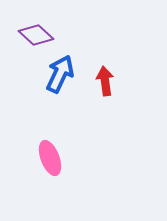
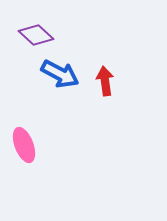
blue arrow: rotated 93 degrees clockwise
pink ellipse: moved 26 px left, 13 px up
